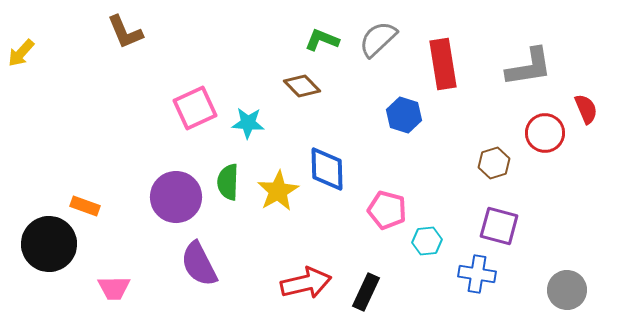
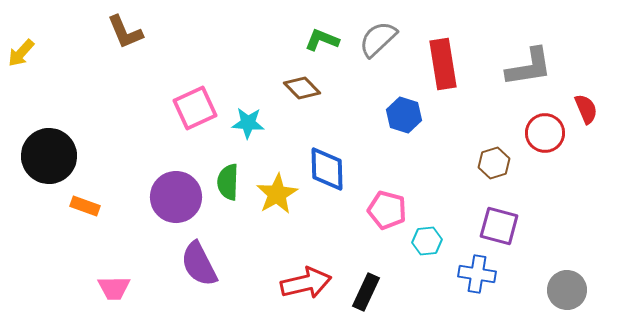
brown diamond: moved 2 px down
yellow star: moved 1 px left, 3 px down
black circle: moved 88 px up
